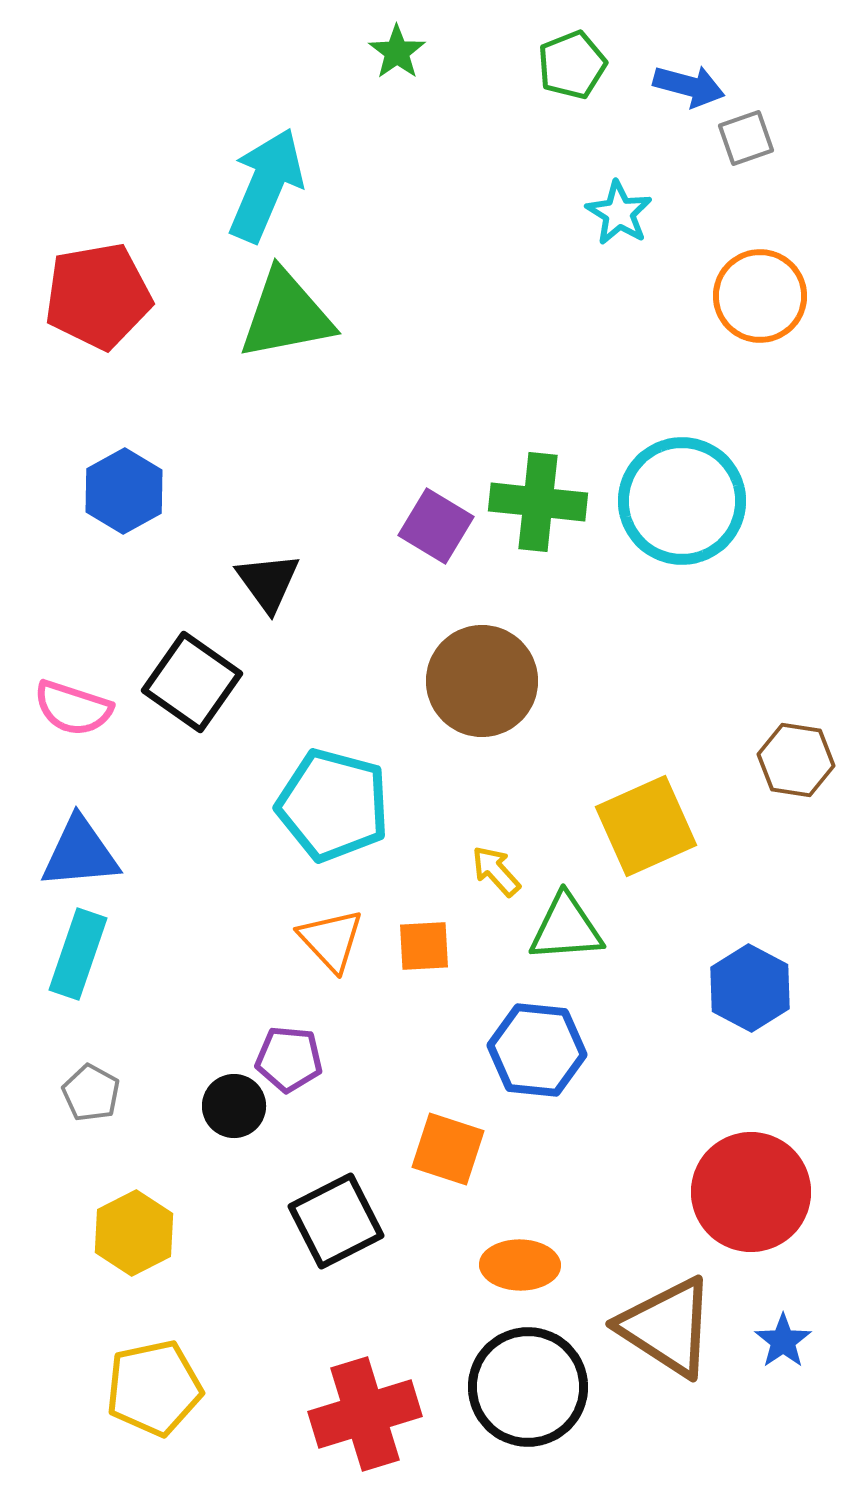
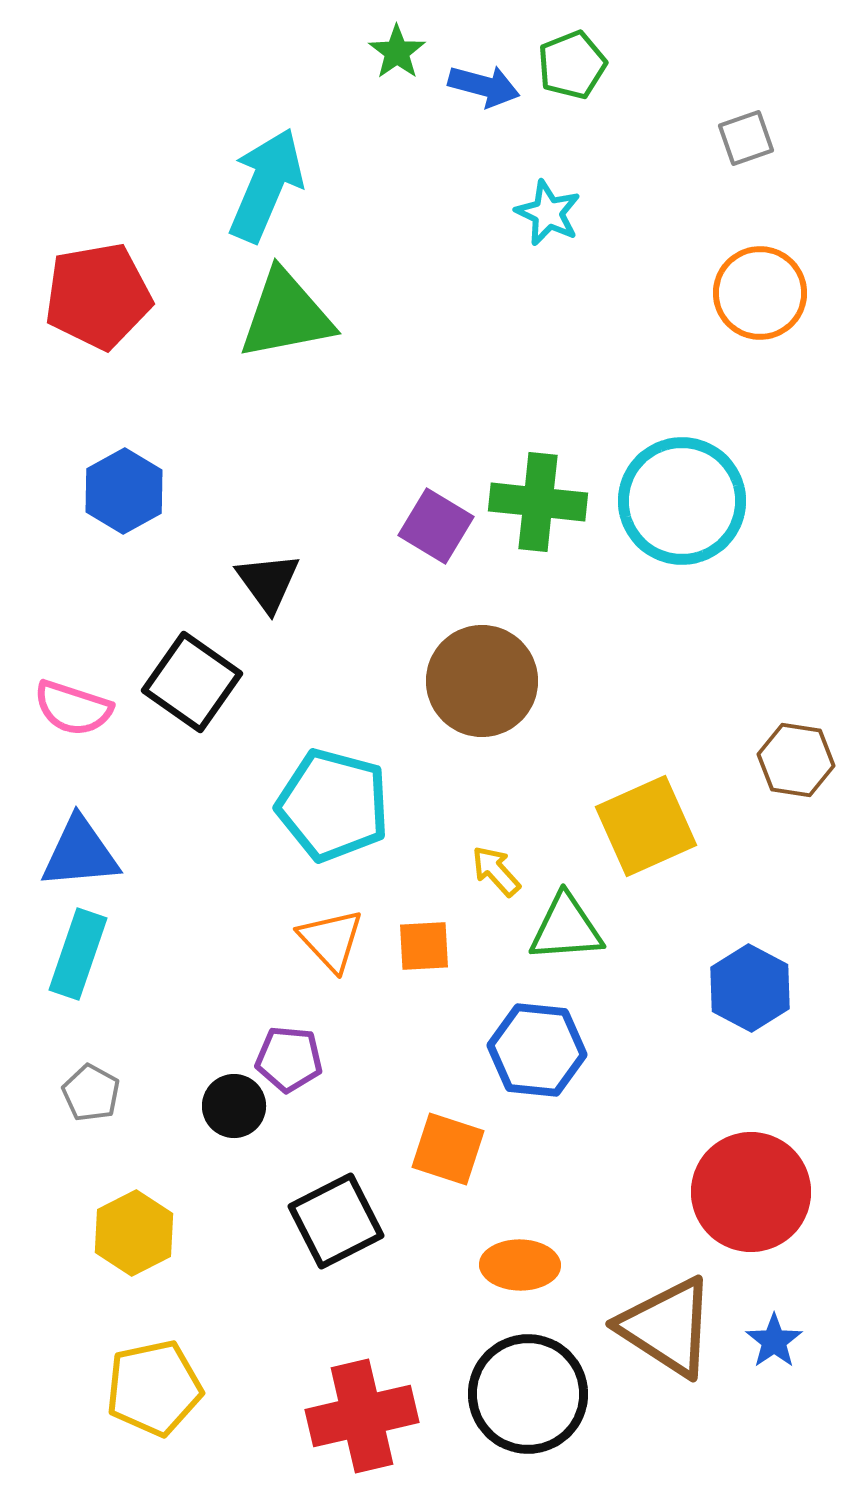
blue arrow at (689, 86): moved 205 px left
cyan star at (619, 213): moved 71 px left; rotated 6 degrees counterclockwise
orange circle at (760, 296): moved 3 px up
blue star at (783, 1341): moved 9 px left
black circle at (528, 1387): moved 7 px down
red cross at (365, 1414): moved 3 px left, 2 px down; rotated 4 degrees clockwise
